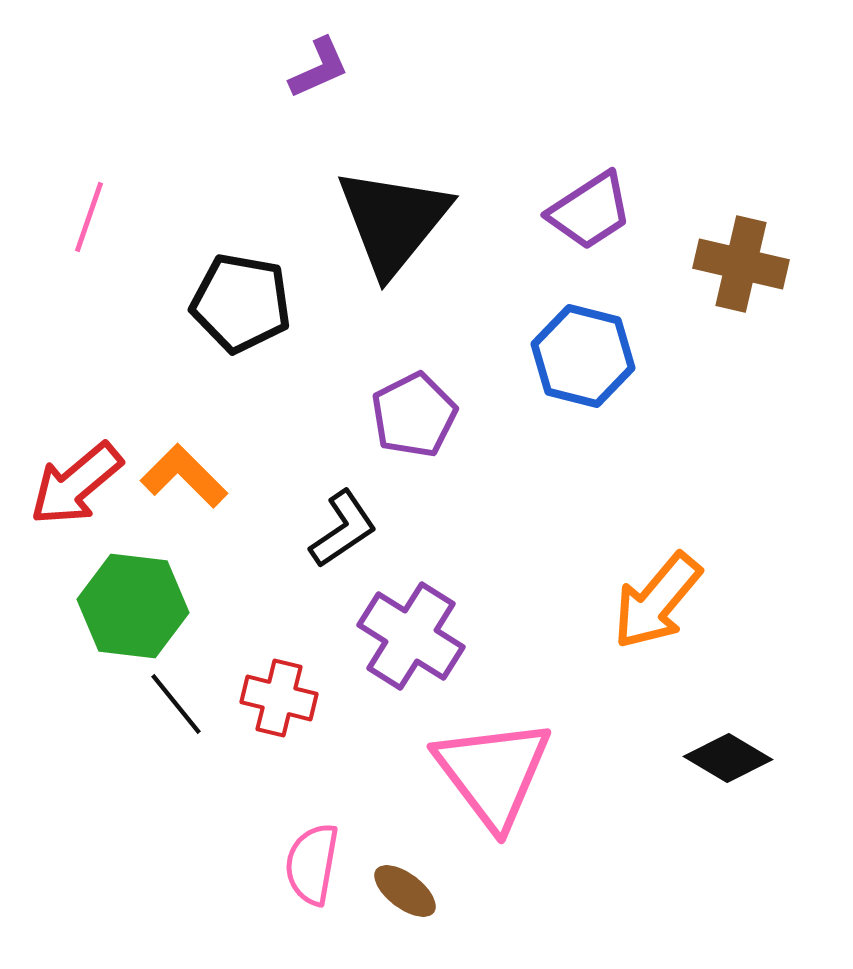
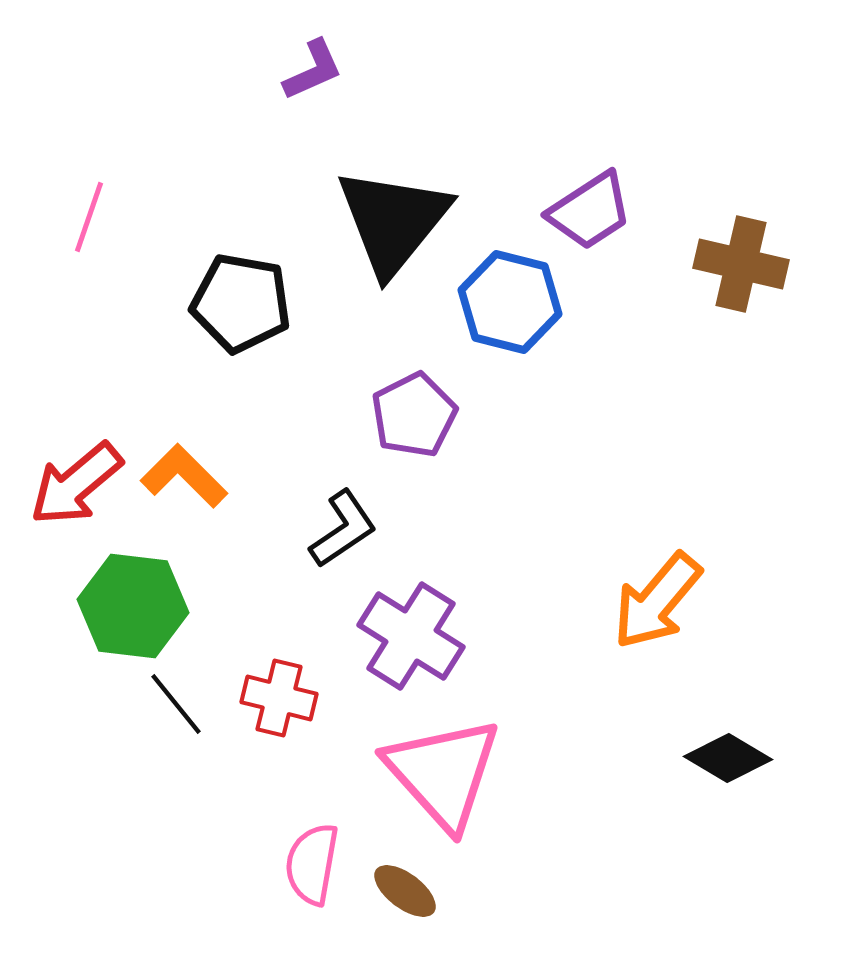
purple L-shape: moved 6 px left, 2 px down
blue hexagon: moved 73 px left, 54 px up
pink triangle: moved 50 px left; rotated 5 degrees counterclockwise
